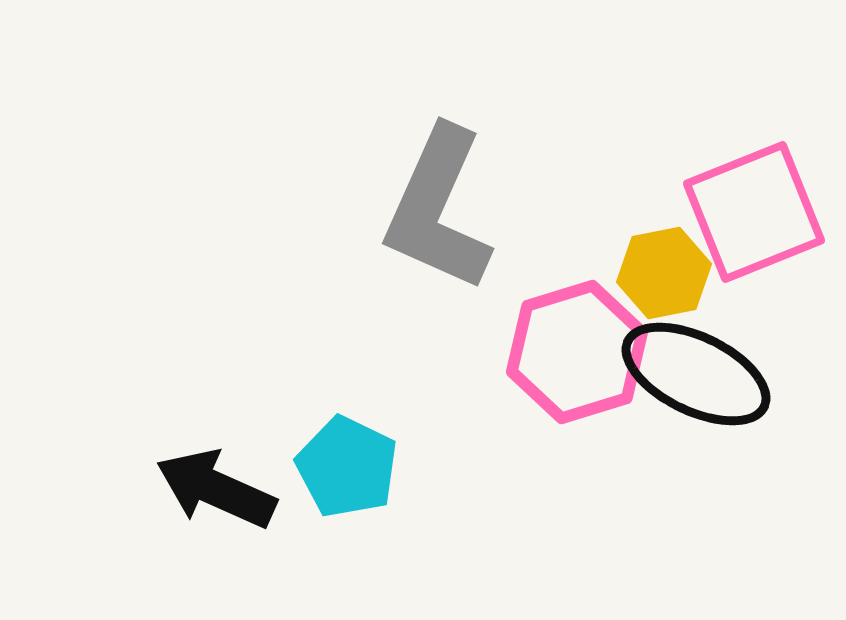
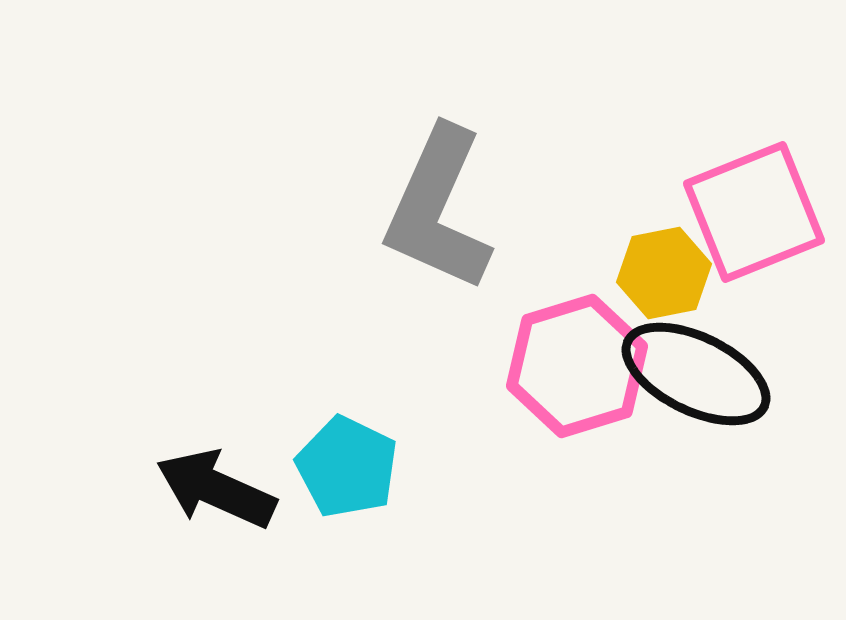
pink hexagon: moved 14 px down
